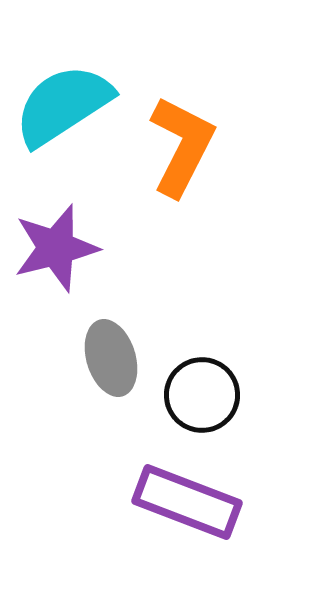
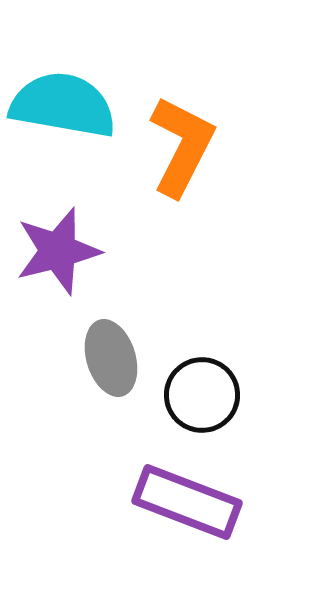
cyan semicircle: rotated 43 degrees clockwise
purple star: moved 2 px right, 3 px down
